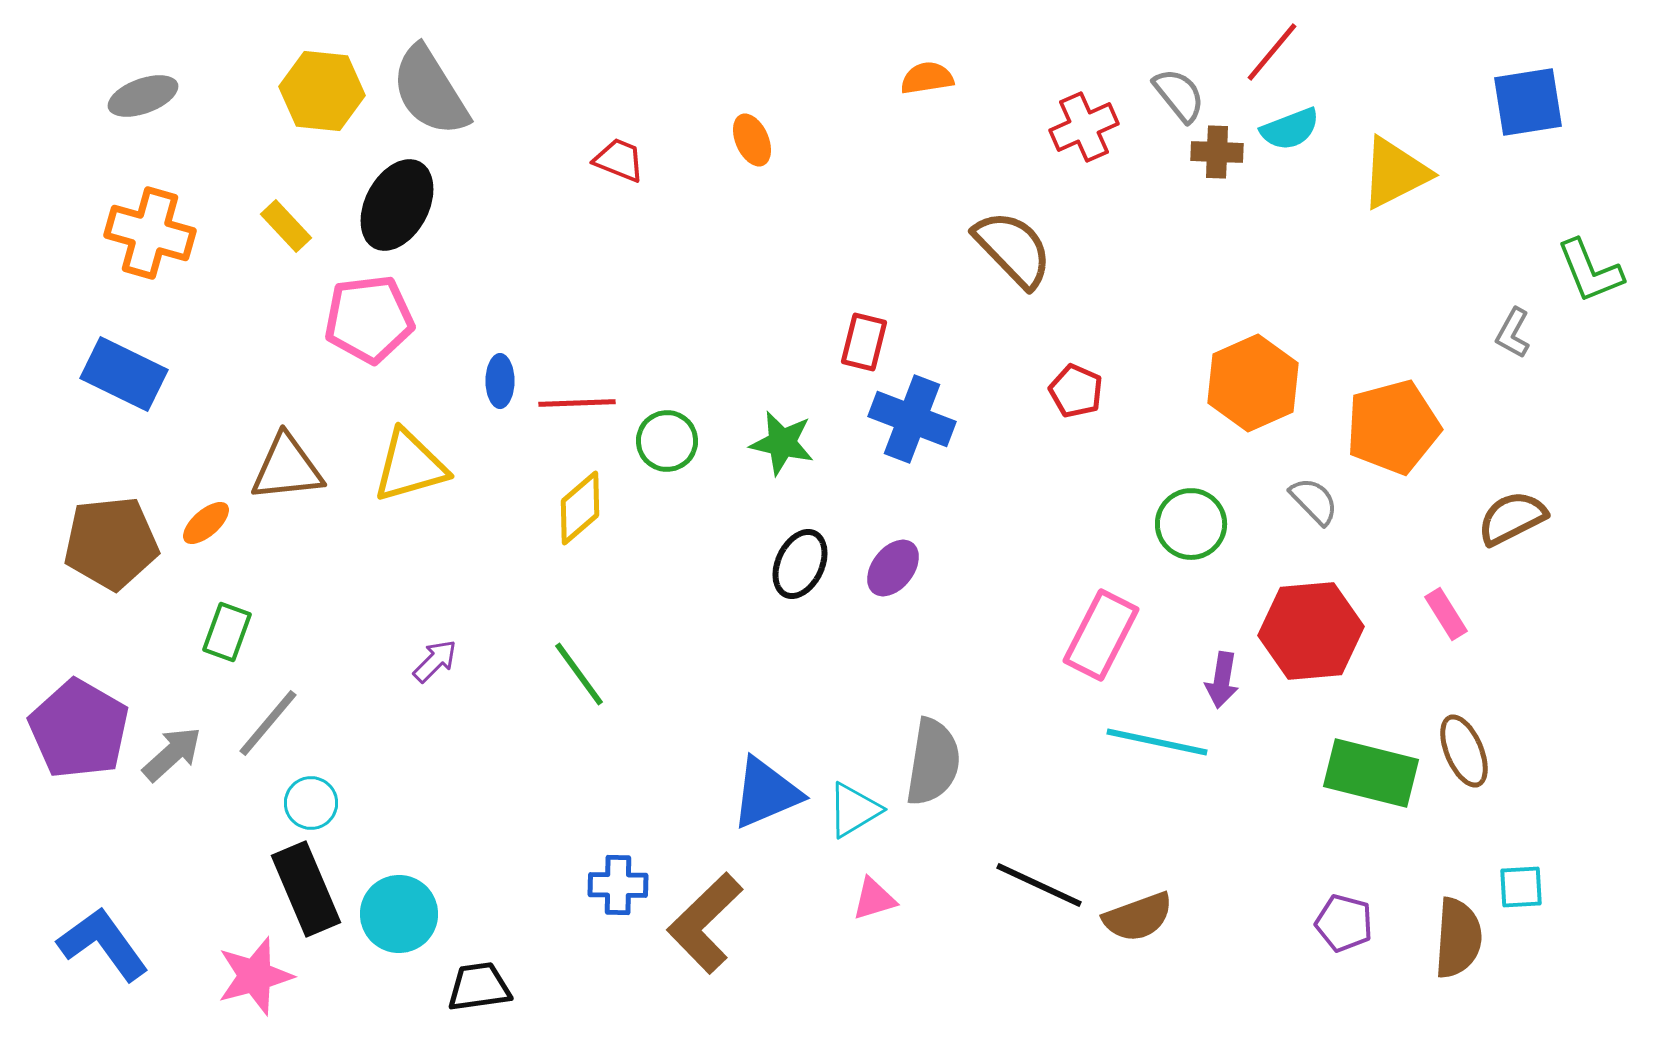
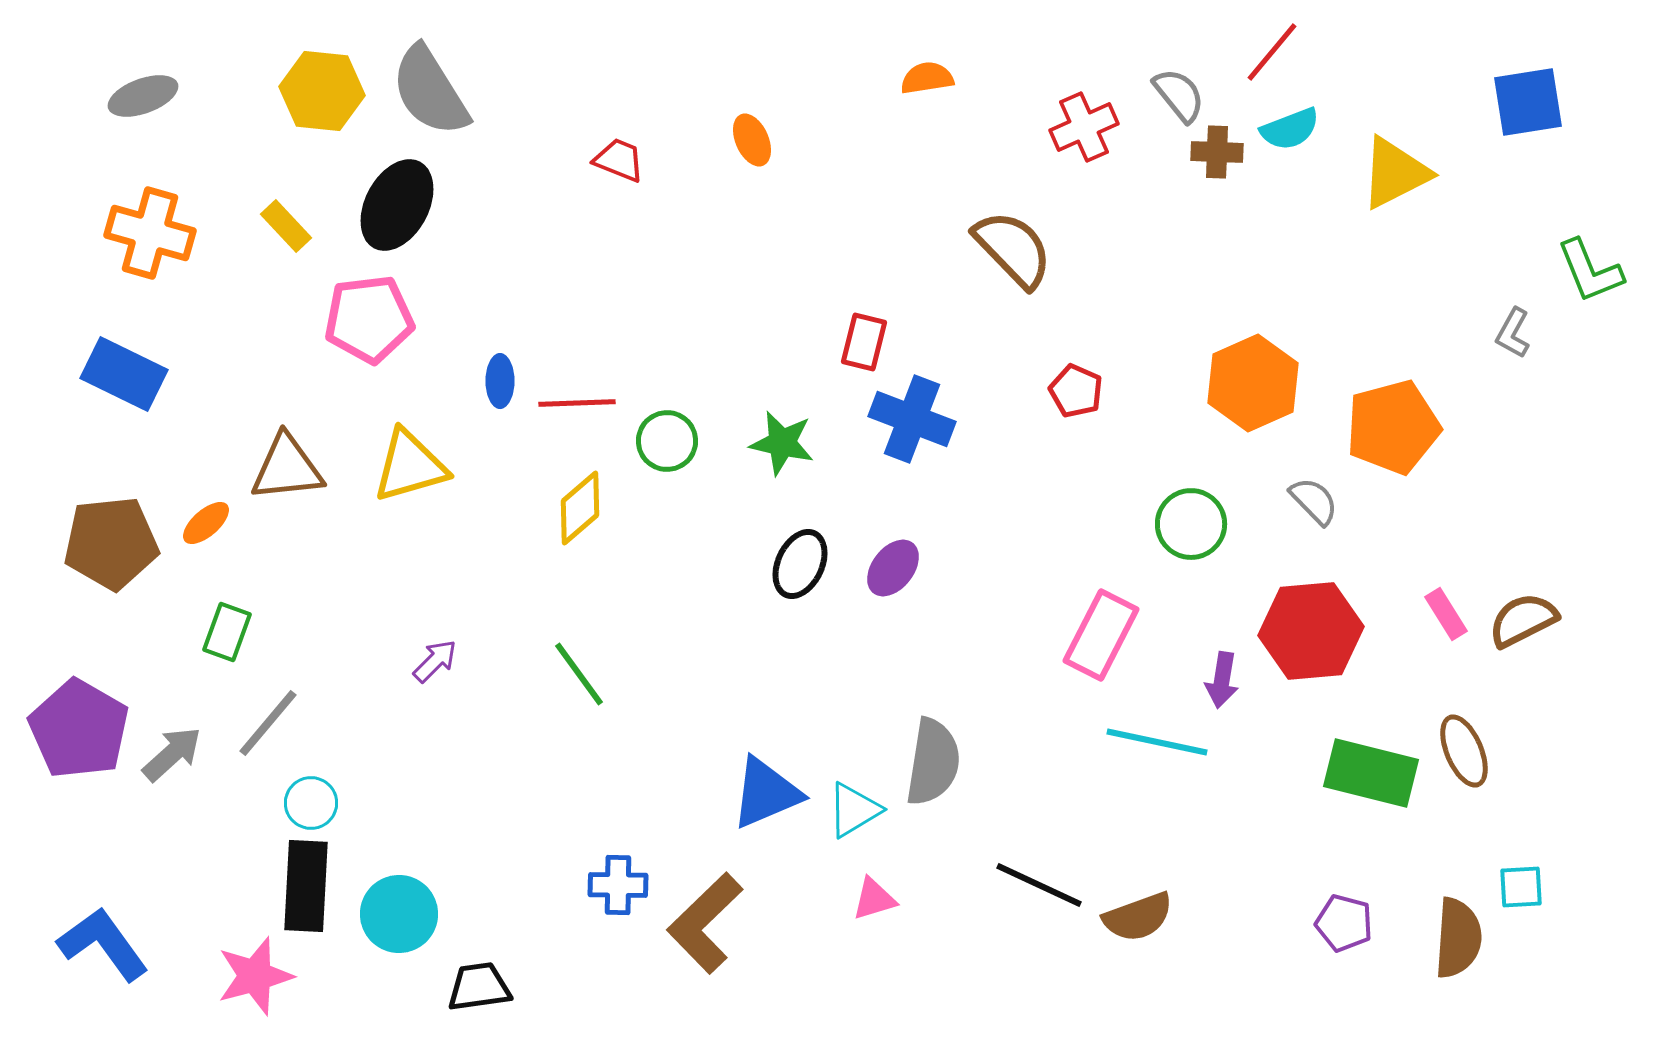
brown semicircle at (1512, 518): moved 11 px right, 102 px down
black rectangle at (306, 889): moved 3 px up; rotated 26 degrees clockwise
